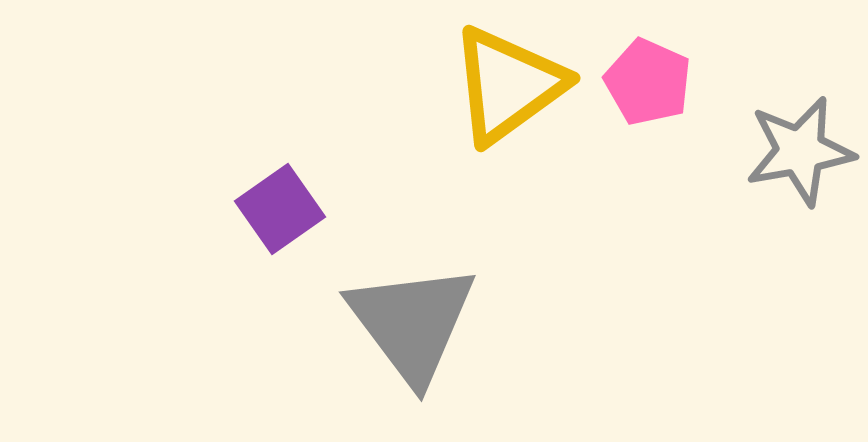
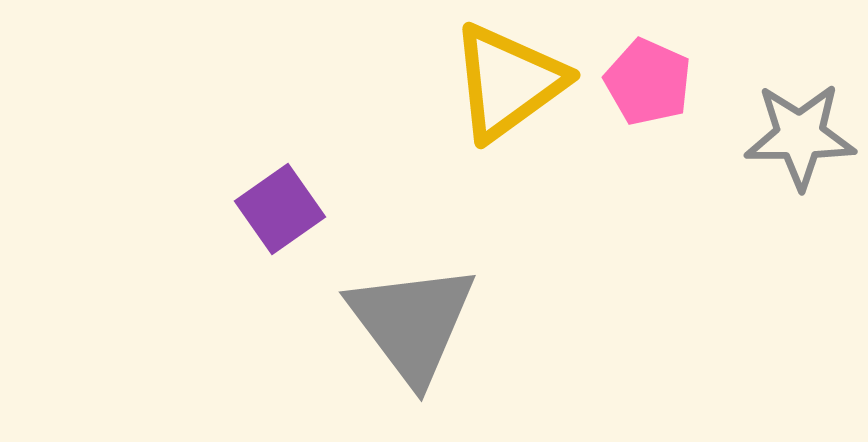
yellow triangle: moved 3 px up
gray star: moved 15 px up; rotated 10 degrees clockwise
